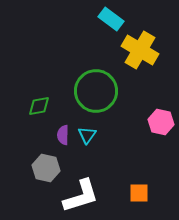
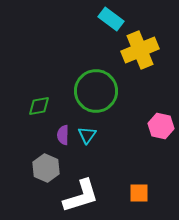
yellow cross: rotated 36 degrees clockwise
pink hexagon: moved 4 px down
gray hexagon: rotated 12 degrees clockwise
